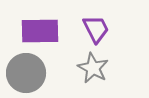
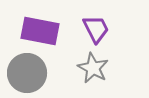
purple rectangle: rotated 12 degrees clockwise
gray circle: moved 1 px right
